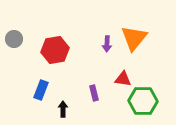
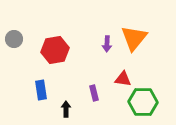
blue rectangle: rotated 30 degrees counterclockwise
green hexagon: moved 1 px down
black arrow: moved 3 px right
